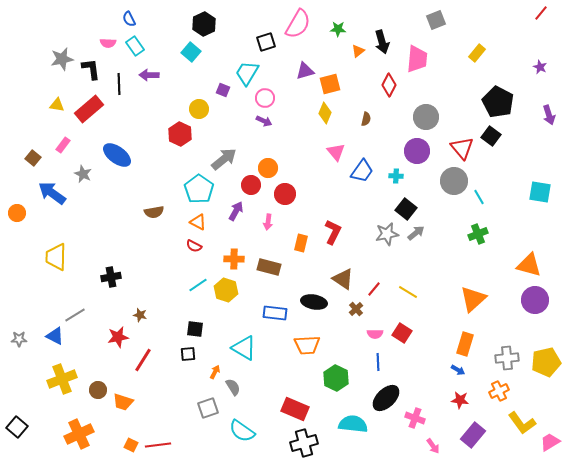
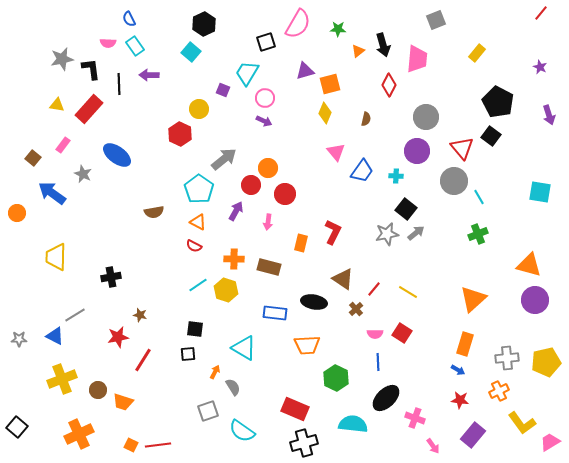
black arrow at (382, 42): moved 1 px right, 3 px down
red rectangle at (89, 109): rotated 8 degrees counterclockwise
gray square at (208, 408): moved 3 px down
